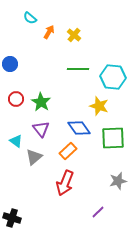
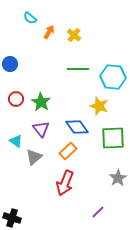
blue diamond: moved 2 px left, 1 px up
gray star: moved 3 px up; rotated 18 degrees counterclockwise
